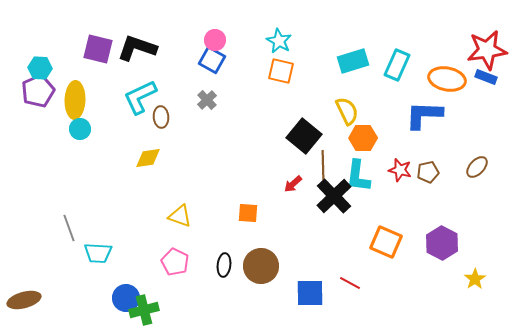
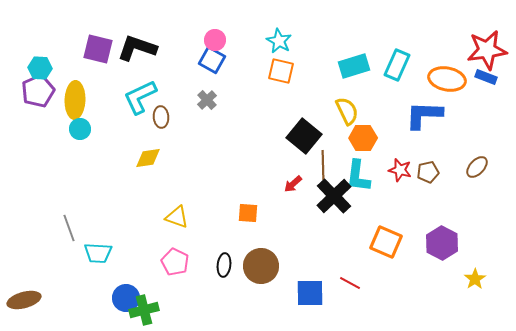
cyan rectangle at (353, 61): moved 1 px right, 5 px down
yellow triangle at (180, 216): moved 3 px left, 1 px down
